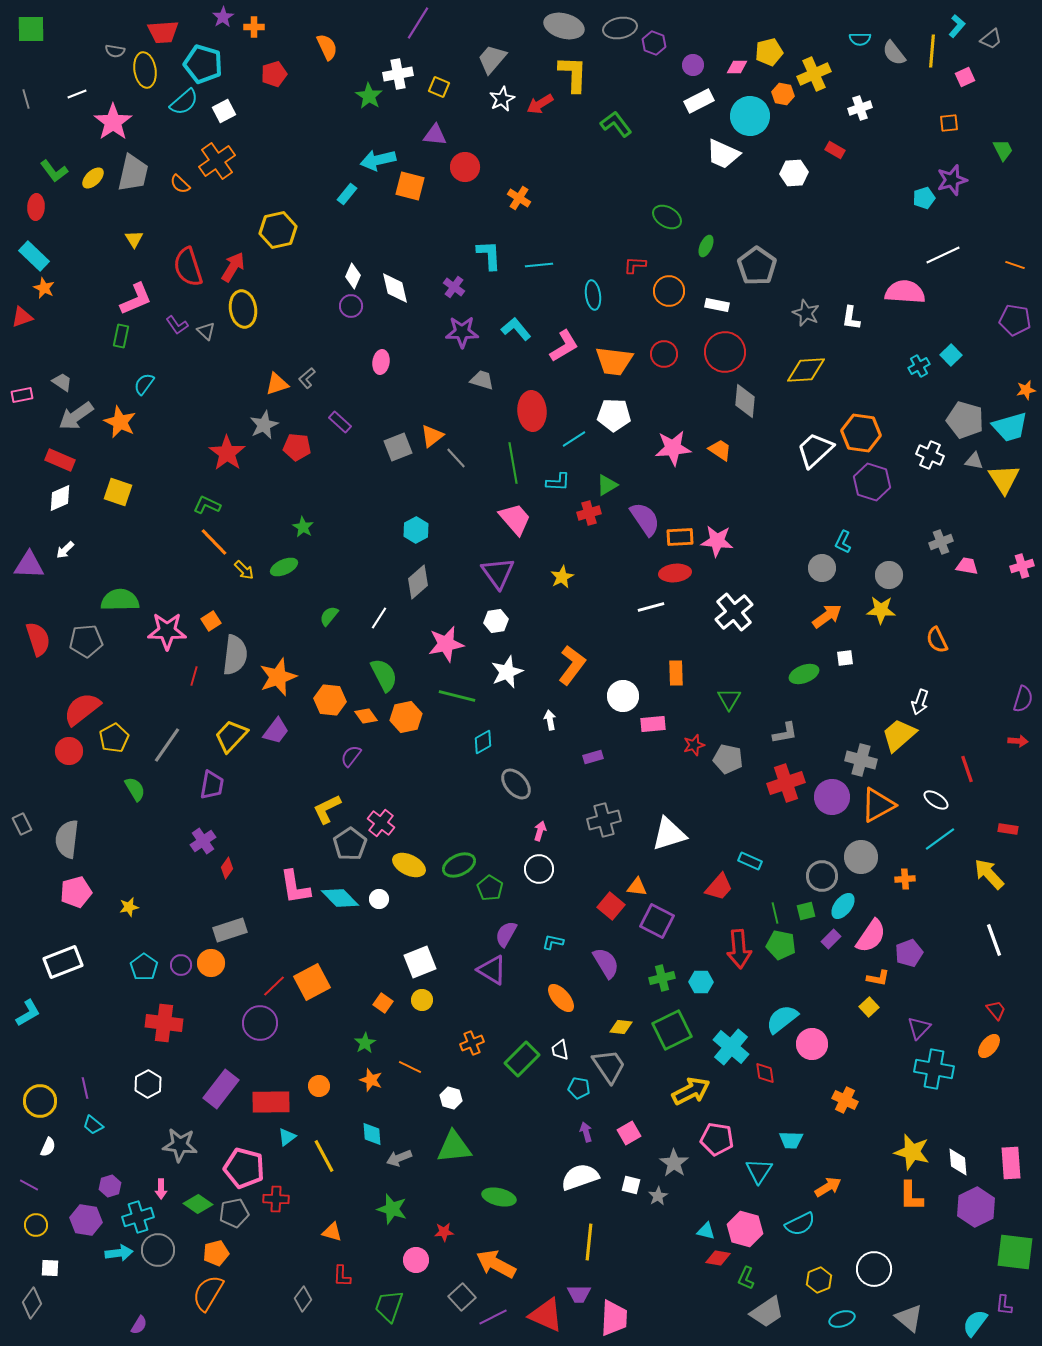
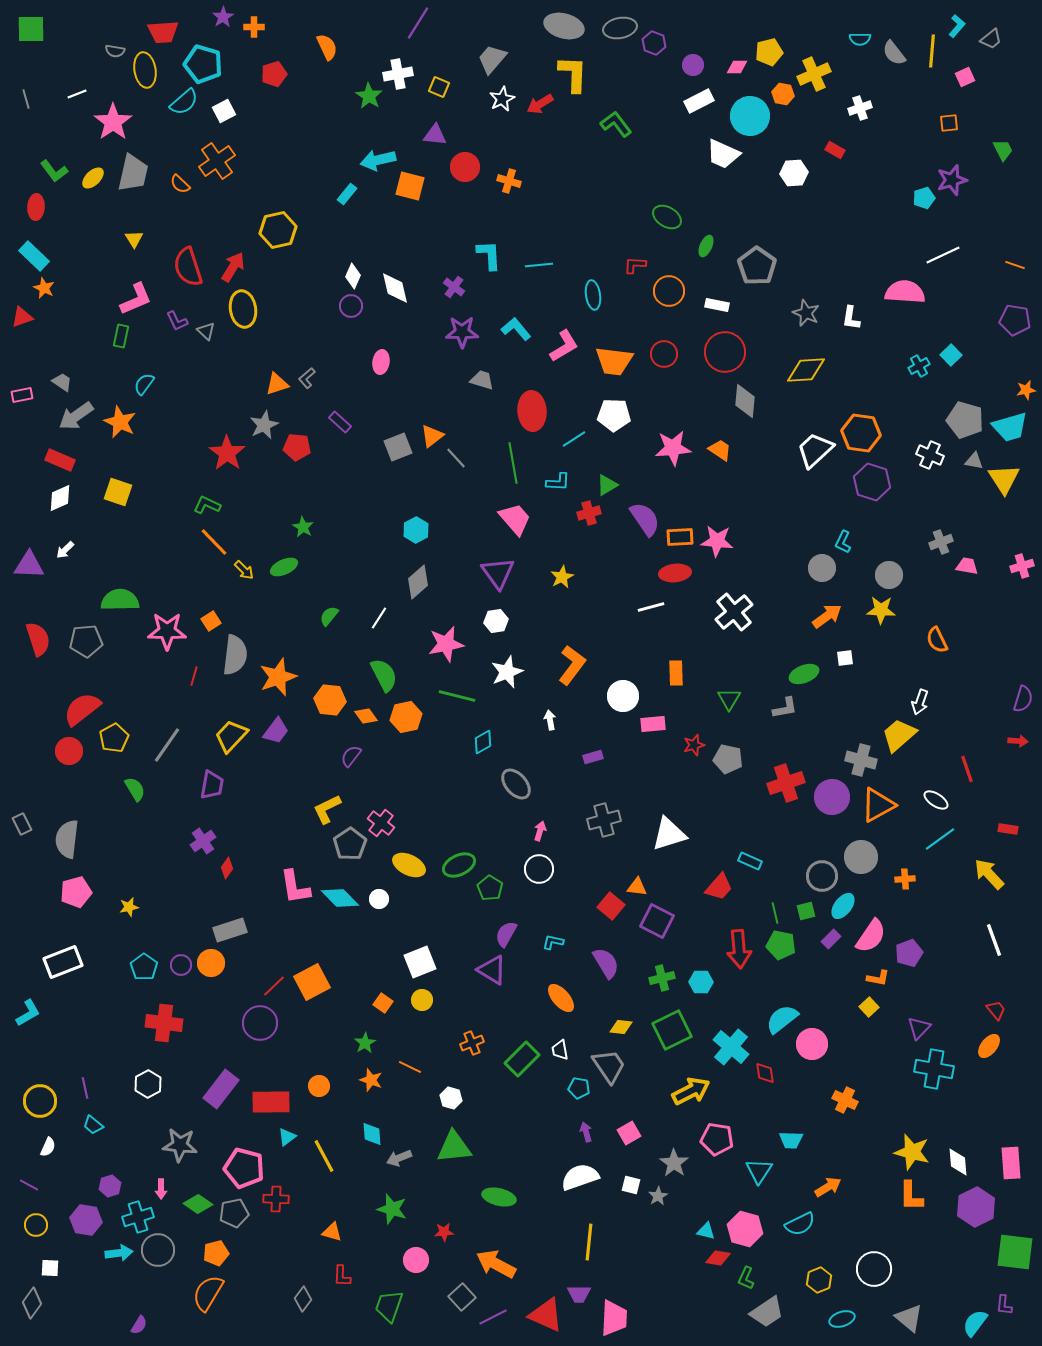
orange cross at (519, 198): moved 10 px left, 17 px up; rotated 15 degrees counterclockwise
purple L-shape at (177, 325): moved 4 px up; rotated 10 degrees clockwise
gray L-shape at (785, 733): moved 25 px up
